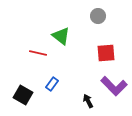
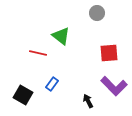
gray circle: moved 1 px left, 3 px up
red square: moved 3 px right
